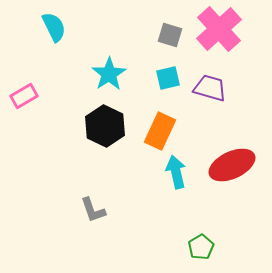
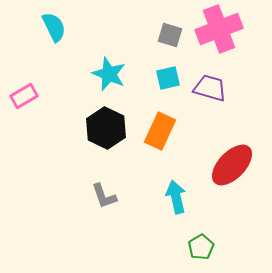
pink cross: rotated 21 degrees clockwise
cyan star: rotated 16 degrees counterclockwise
black hexagon: moved 1 px right, 2 px down
red ellipse: rotated 21 degrees counterclockwise
cyan arrow: moved 25 px down
gray L-shape: moved 11 px right, 14 px up
